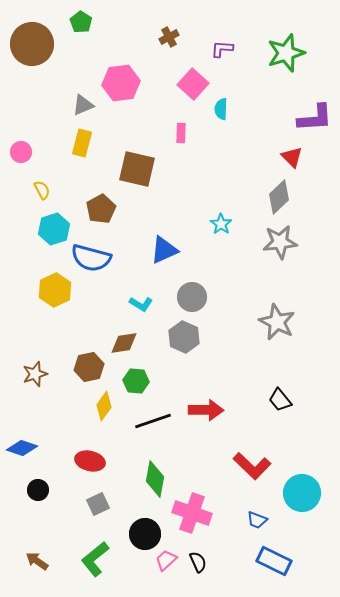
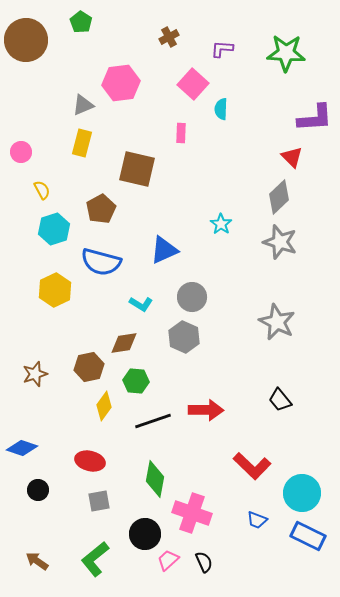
brown circle at (32, 44): moved 6 px left, 4 px up
green star at (286, 53): rotated 21 degrees clockwise
gray star at (280, 242): rotated 24 degrees clockwise
blue semicircle at (91, 258): moved 10 px right, 4 px down
gray square at (98, 504): moved 1 px right, 3 px up; rotated 15 degrees clockwise
pink trapezoid at (166, 560): moved 2 px right
blue rectangle at (274, 561): moved 34 px right, 25 px up
black semicircle at (198, 562): moved 6 px right
